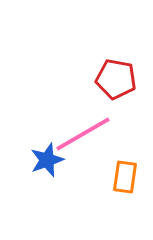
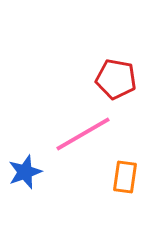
blue star: moved 22 px left, 12 px down
